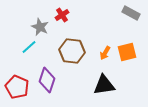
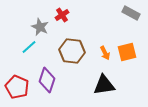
orange arrow: rotated 56 degrees counterclockwise
